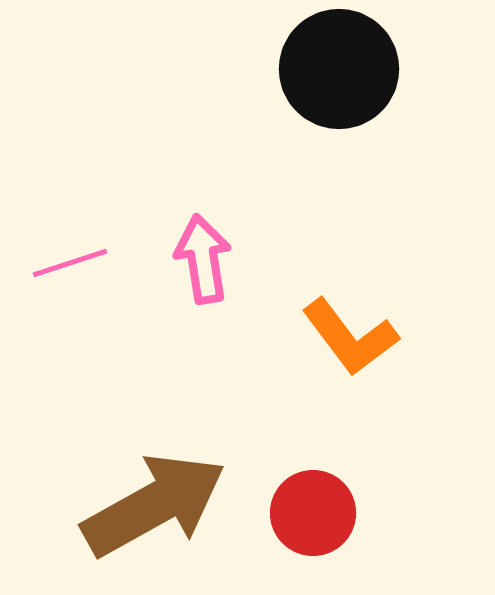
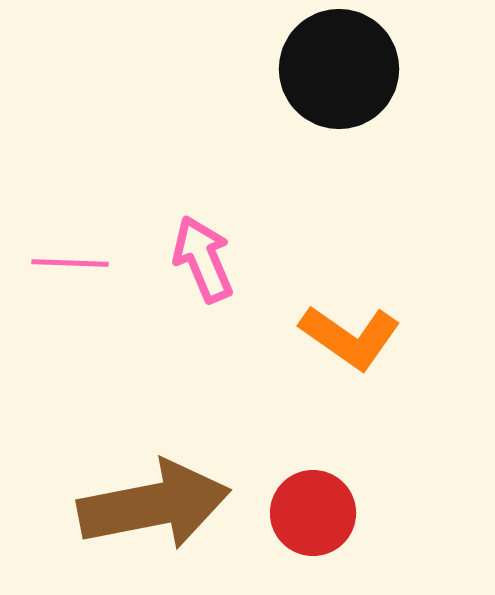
pink arrow: rotated 14 degrees counterclockwise
pink line: rotated 20 degrees clockwise
orange L-shape: rotated 18 degrees counterclockwise
brown arrow: rotated 18 degrees clockwise
